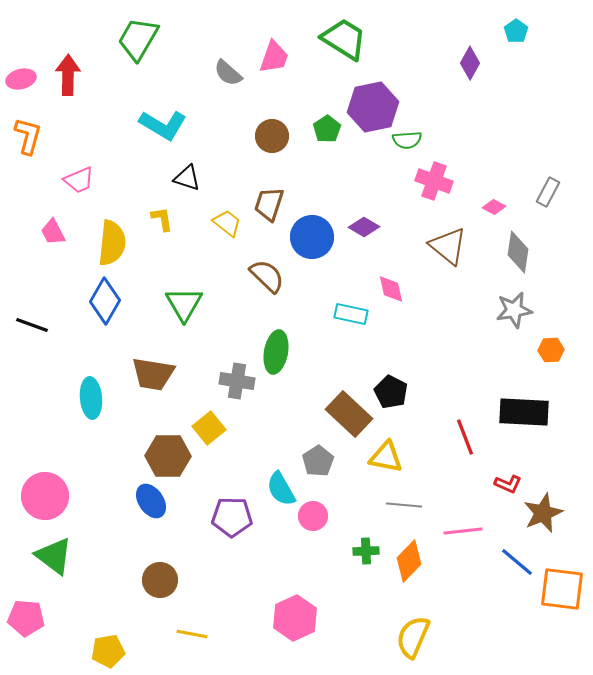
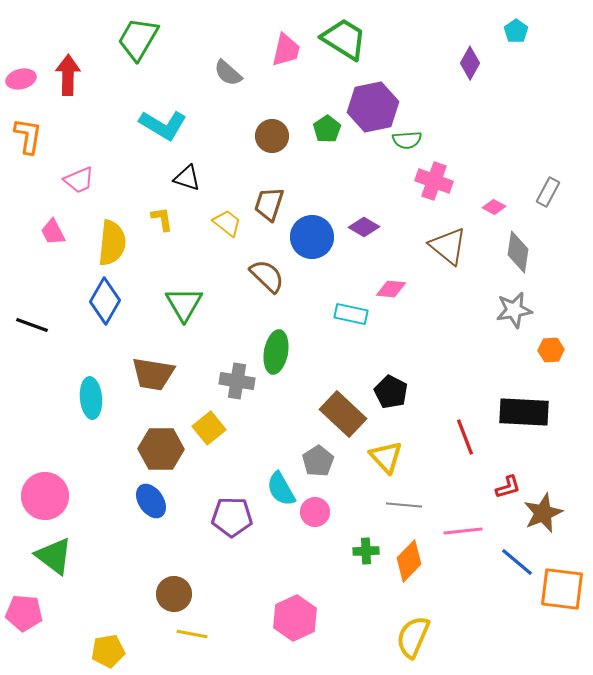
pink trapezoid at (274, 57): moved 12 px right, 7 px up; rotated 6 degrees counterclockwise
orange L-shape at (28, 136): rotated 6 degrees counterclockwise
pink diamond at (391, 289): rotated 72 degrees counterclockwise
brown rectangle at (349, 414): moved 6 px left
brown hexagon at (168, 456): moved 7 px left, 7 px up
yellow triangle at (386, 457): rotated 36 degrees clockwise
red L-shape at (508, 484): moved 3 px down; rotated 40 degrees counterclockwise
pink circle at (313, 516): moved 2 px right, 4 px up
brown circle at (160, 580): moved 14 px right, 14 px down
pink pentagon at (26, 618): moved 2 px left, 5 px up
